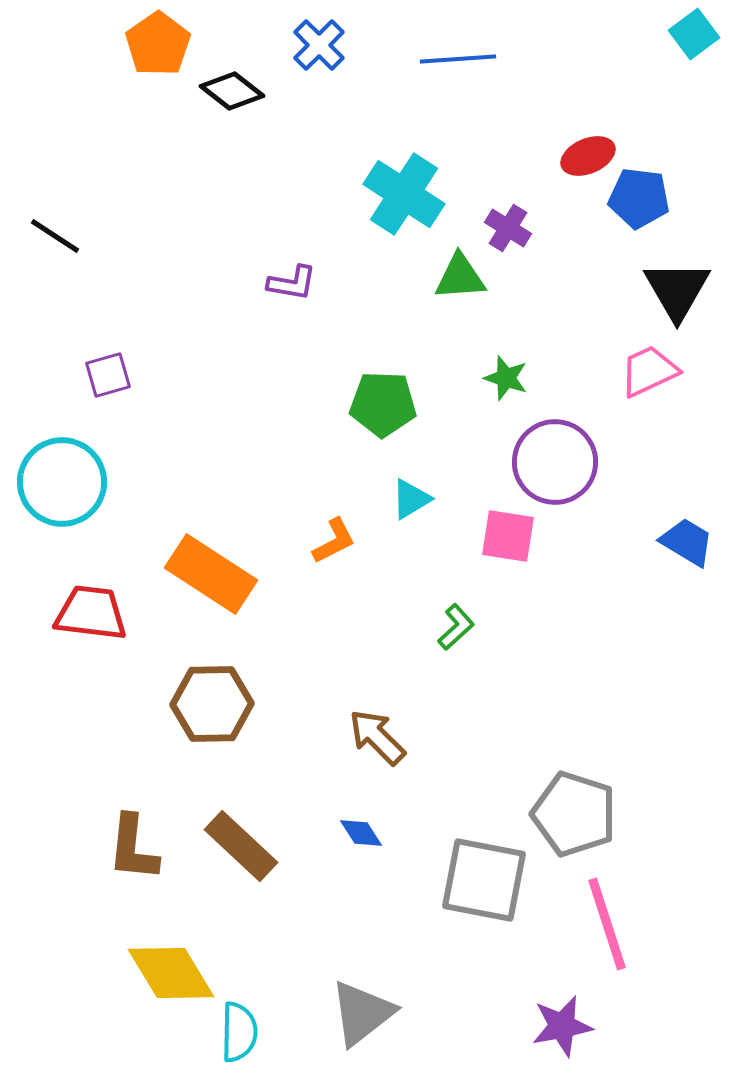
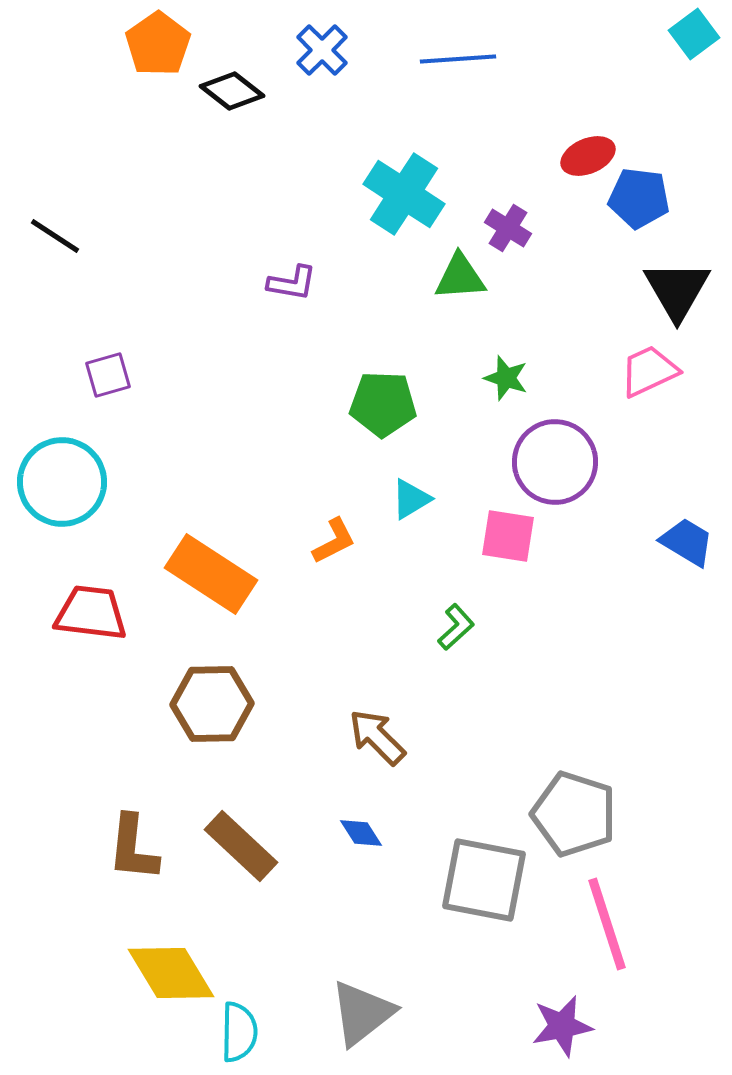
blue cross: moved 3 px right, 5 px down
